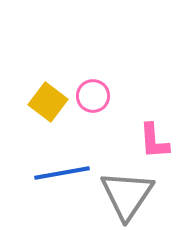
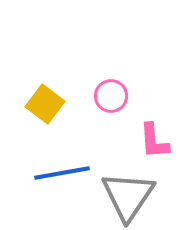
pink circle: moved 18 px right
yellow square: moved 3 px left, 2 px down
gray triangle: moved 1 px right, 1 px down
